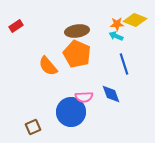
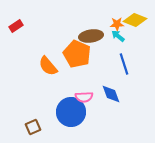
brown ellipse: moved 14 px right, 5 px down
cyan arrow: moved 2 px right; rotated 16 degrees clockwise
